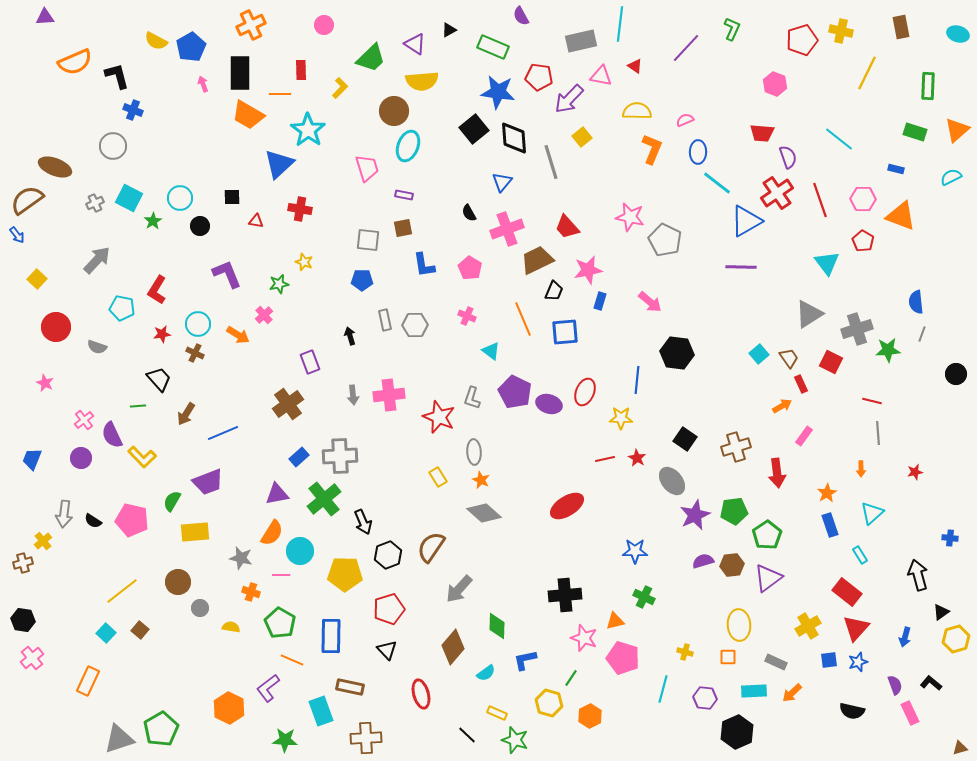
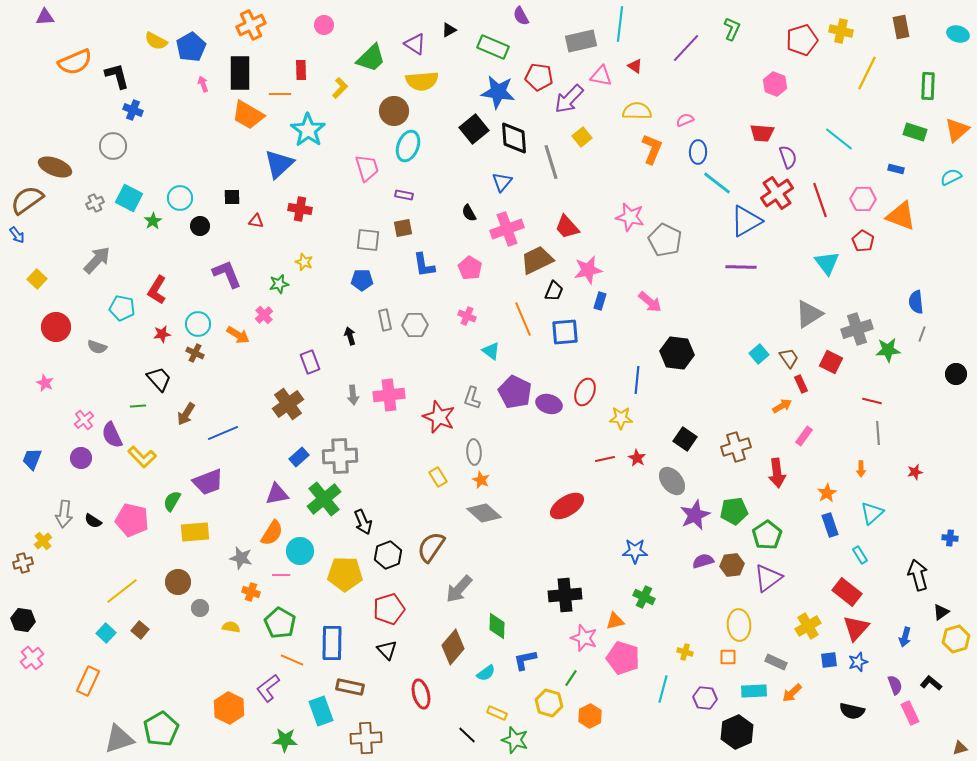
blue rectangle at (331, 636): moved 1 px right, 7 px down
